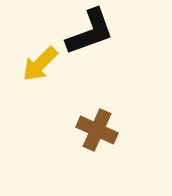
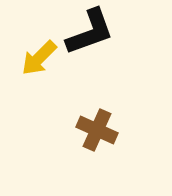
yellow arrow: moved 1 px left, 6 px up
